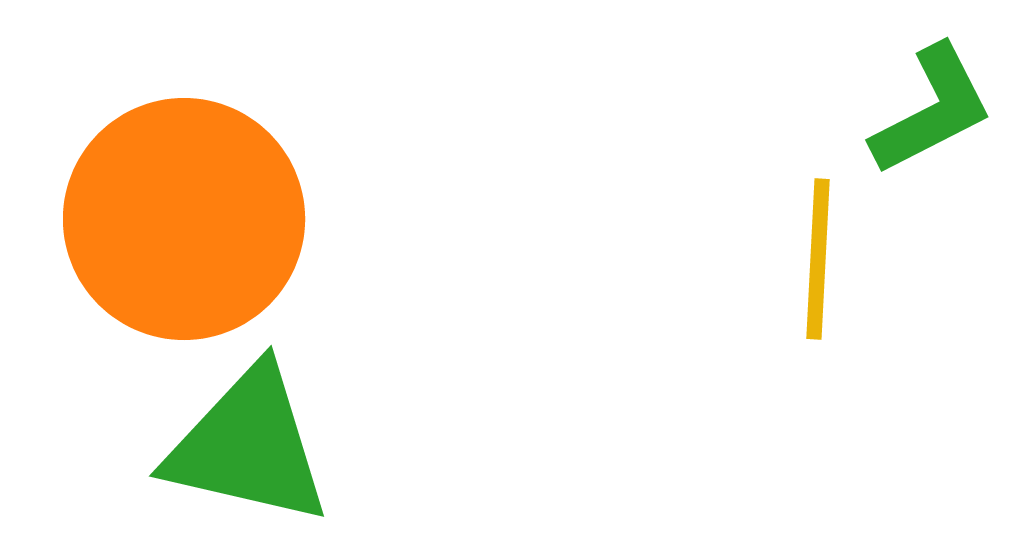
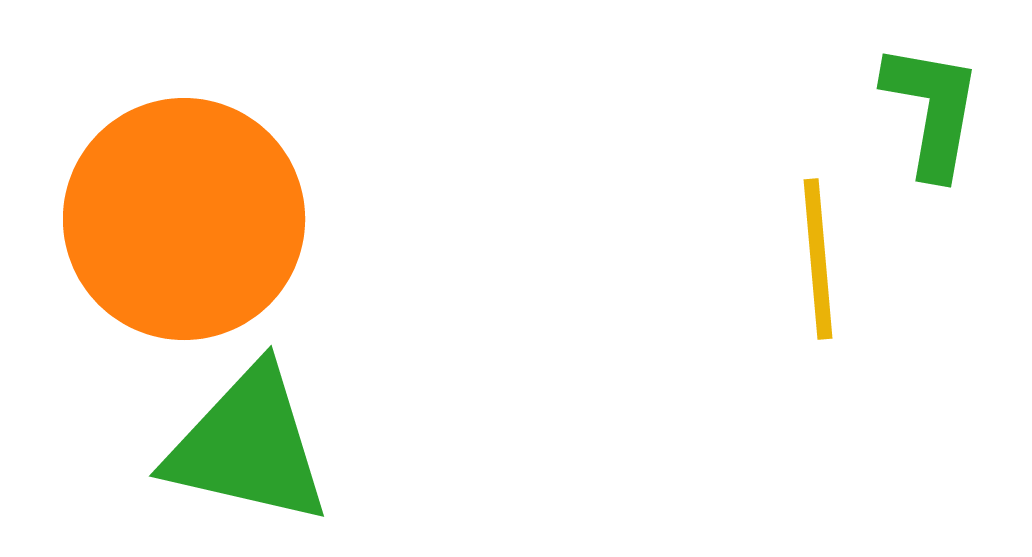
green L-shape: rotated 53 degrees counterclockwise
yellow line: rotated 8 degrees counterclockwise
